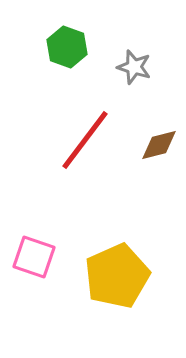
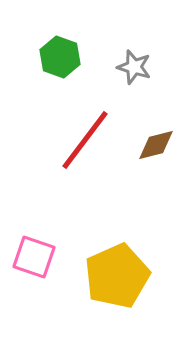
green hexagon: moved 7 px left, 10 px down
brown diamond: moved 3 px left
